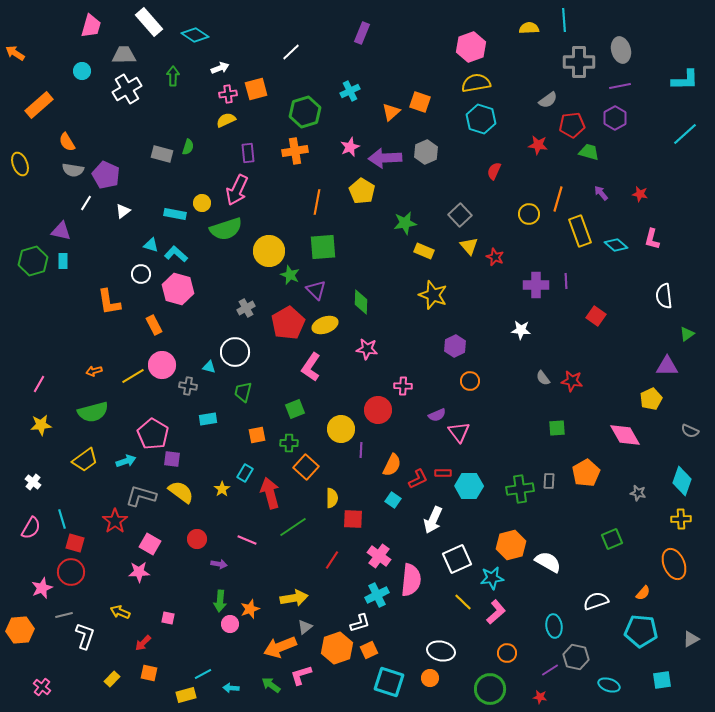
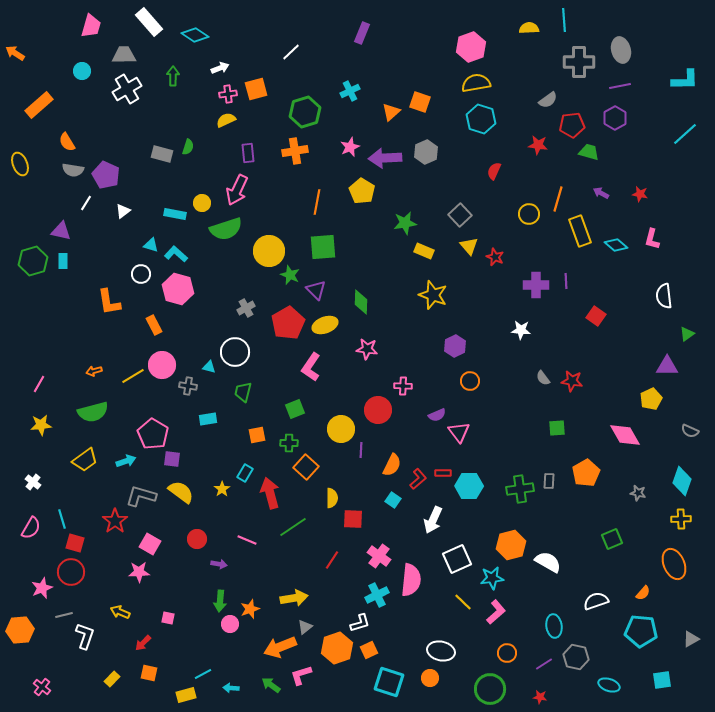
purple arrow at (601, 193): rotated 21 degrees counterclockwise
red L-shape at (418, 479): rotated 15 degrees counterclockwise
purple line at (550, 670): moved 6 px left, 6 px up
